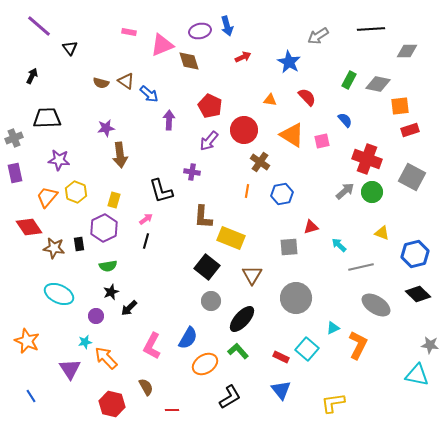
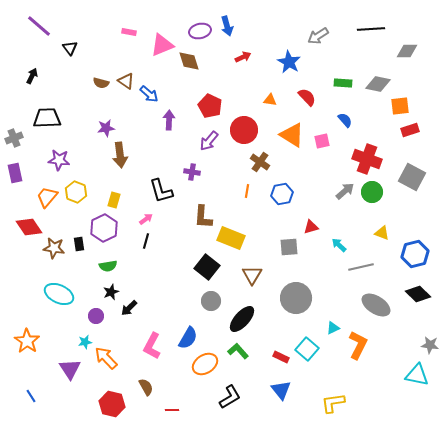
green rectangle at (349, 80): moved 6 px left, 3 px down; rotated 66 degrees clockwise
orange star at (27, 341): rotated 10 degrees clockwise
